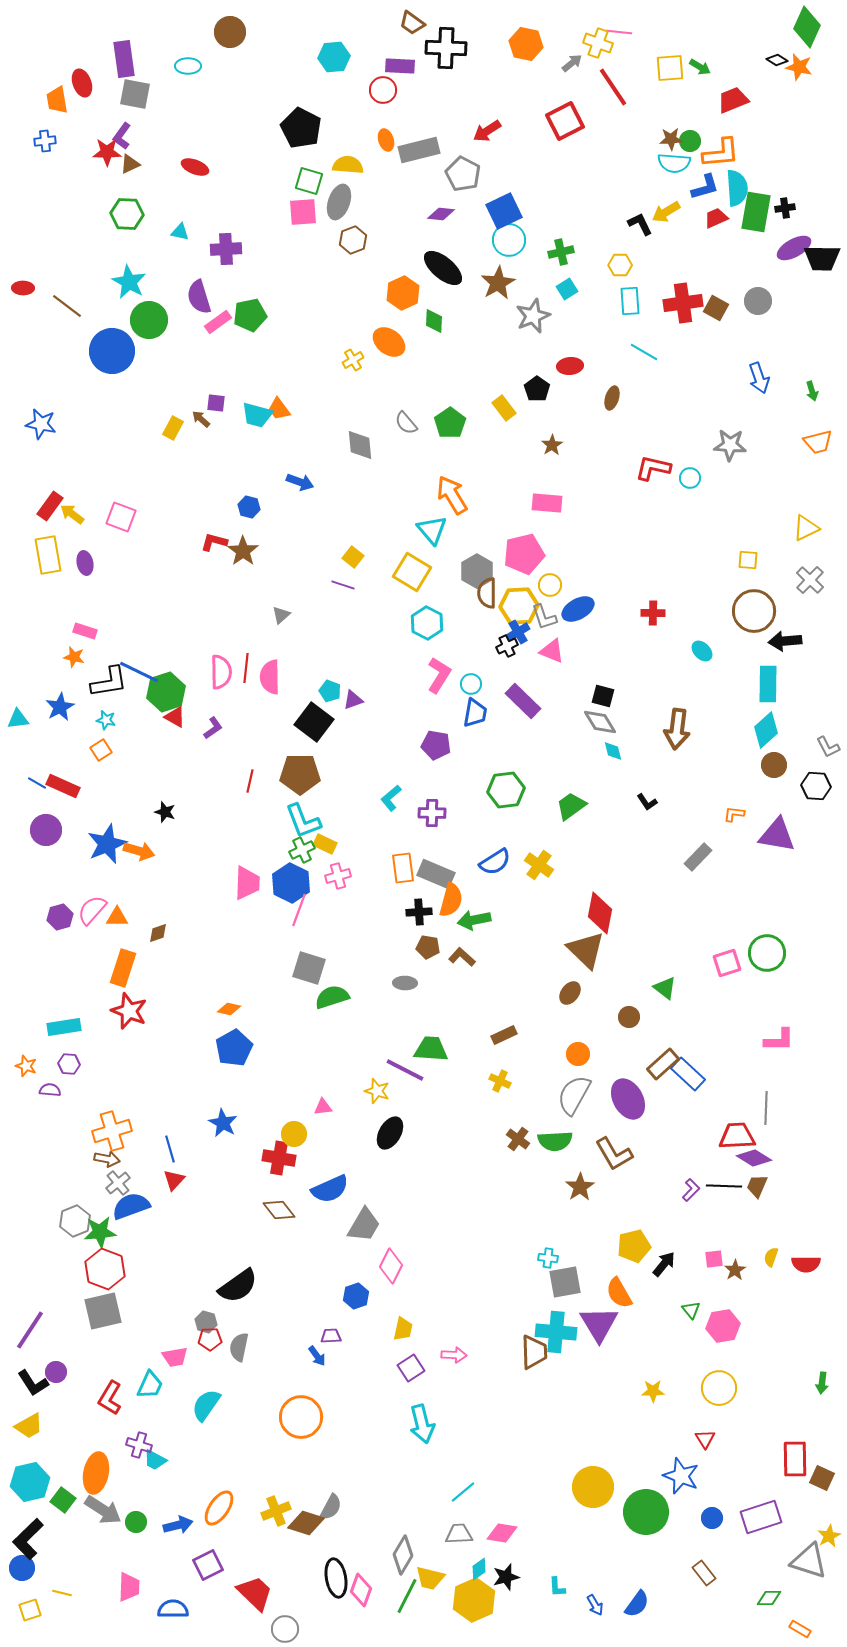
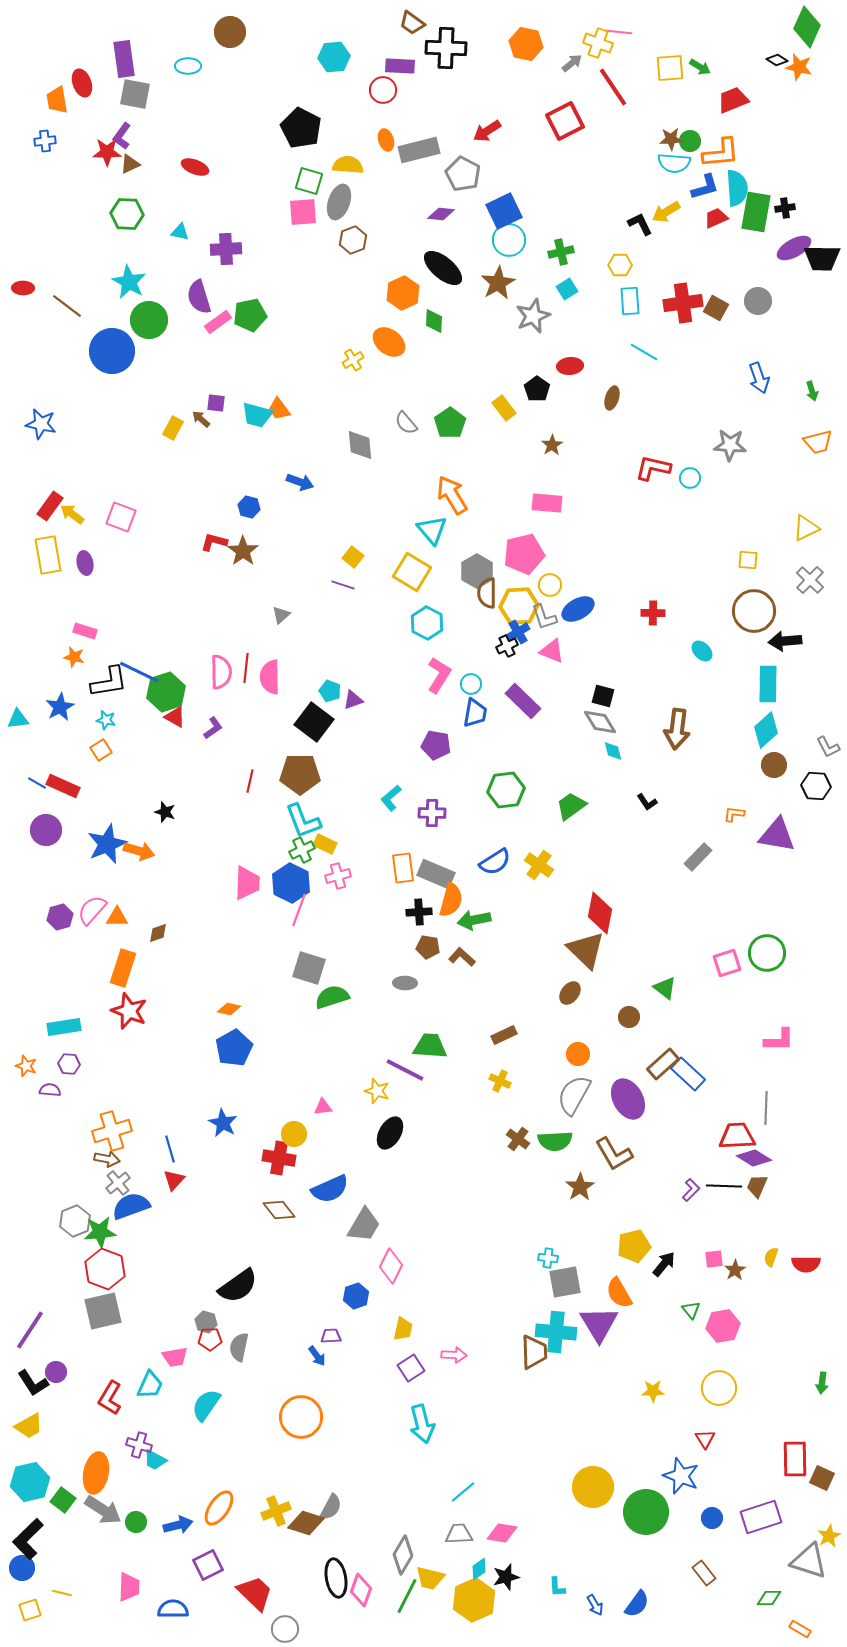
green trapezoid at (431, 1049): moved 1 px left, 3 px up
